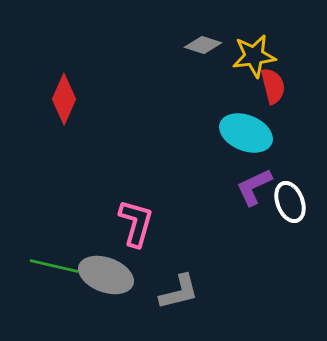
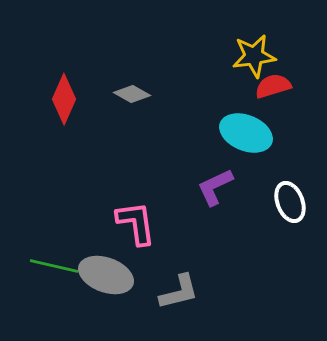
gray diamond: moved 71 px left, 49 px down; rotated 12 degrees clockwise
red semicircle: rotated 93 degrees counterclockwise
purple L-shape: moved 39 px left
pink L-shape: rotated 24 degrees counterclockwise
